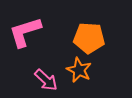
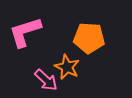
orange star: moved 12 px left, 3 px up
